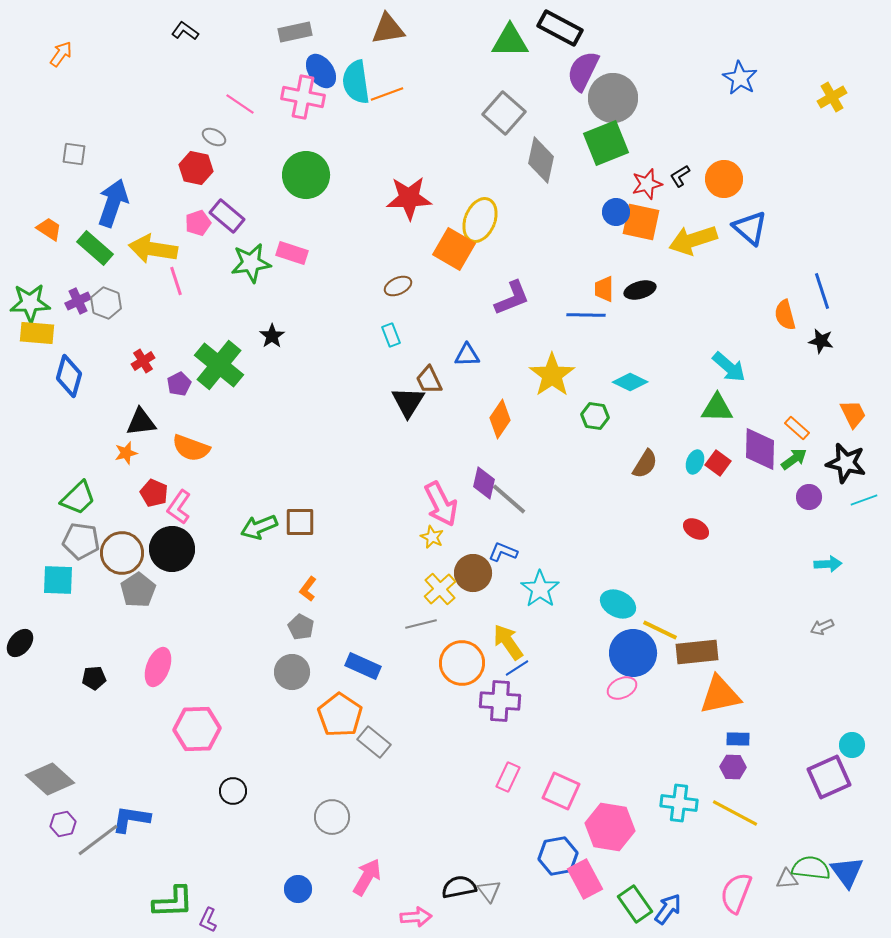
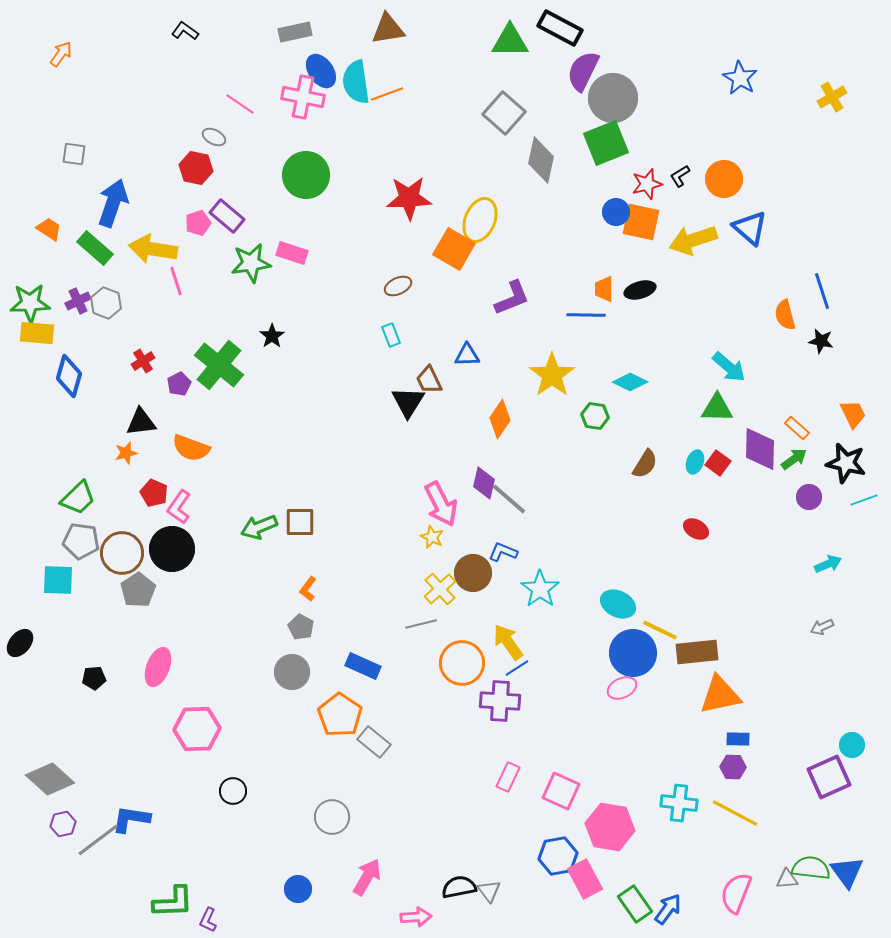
cyan arrow at (828, 564): rotated 20 degrees counterclockwise
